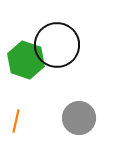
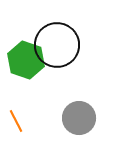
orange line: rotated 40 degrees counterclockwise
